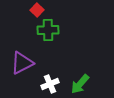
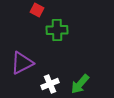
red square: rotated 16 degrees counterclockwise
green cross: moved 9 px right
